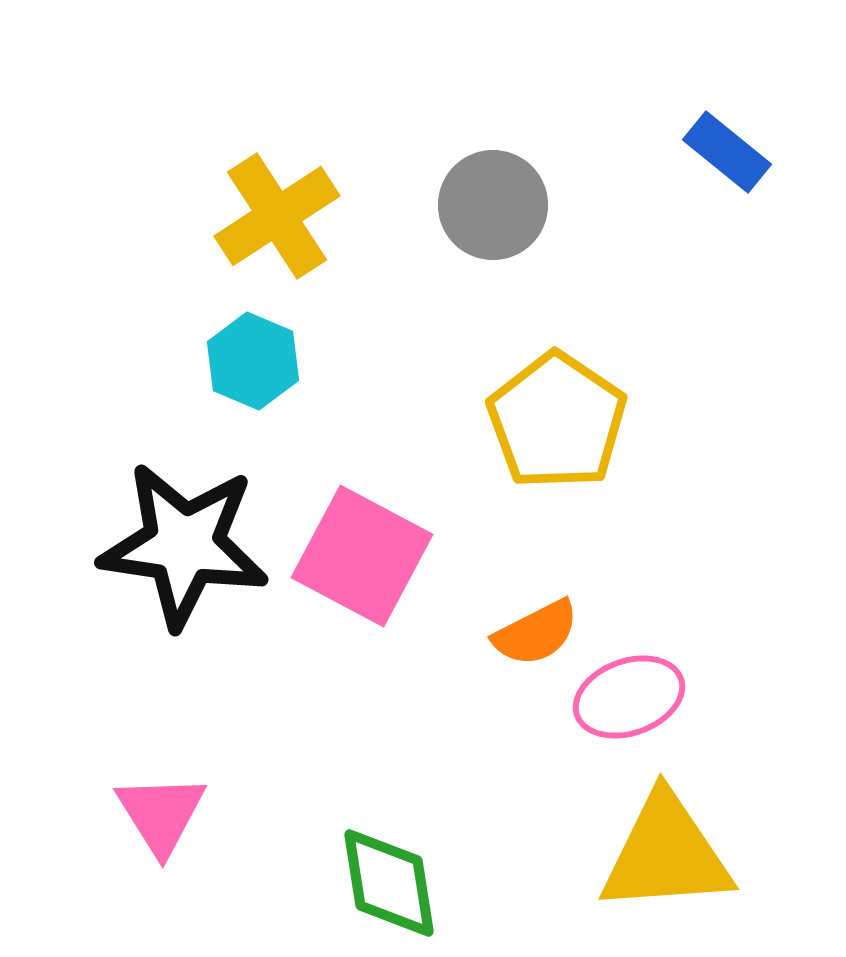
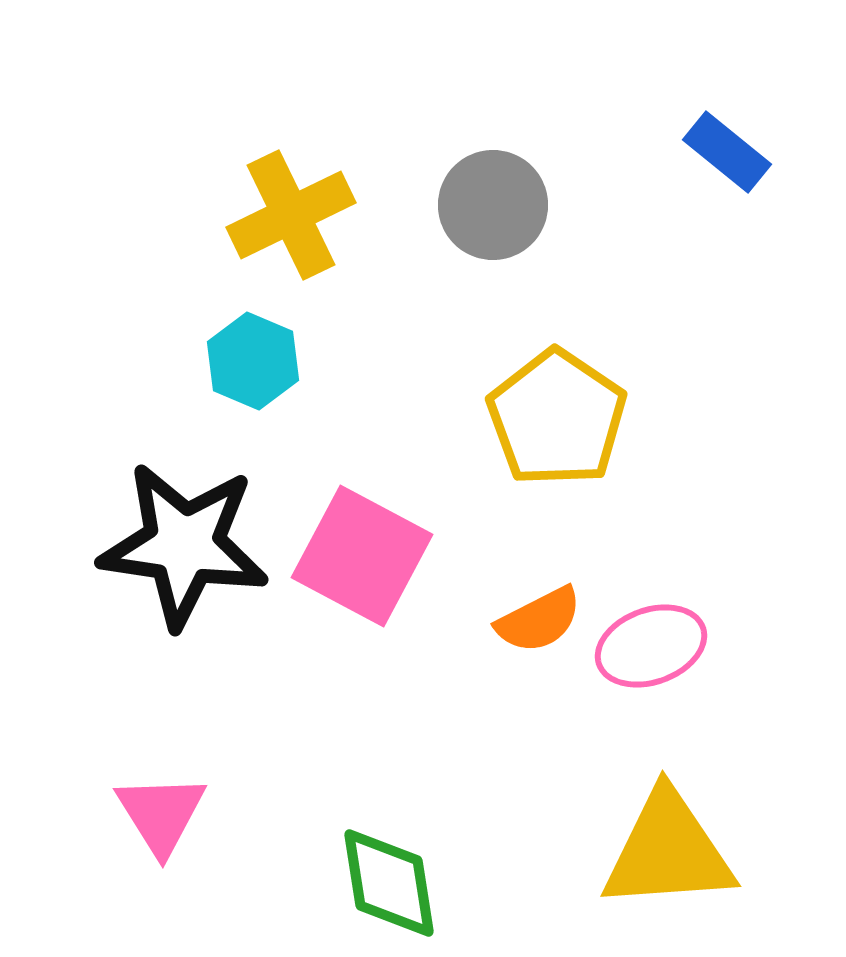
yellow cross: moved 14 px right, 1 px up; rotated 7 degrees clockwise
yellow pentagon: moved 3 px up
orange semicircle: moved 3 px right, 13 px up
pink ellipse: moved 22 px right, 51 px up
yellow triangle: moved 2 px right, 3 px up
